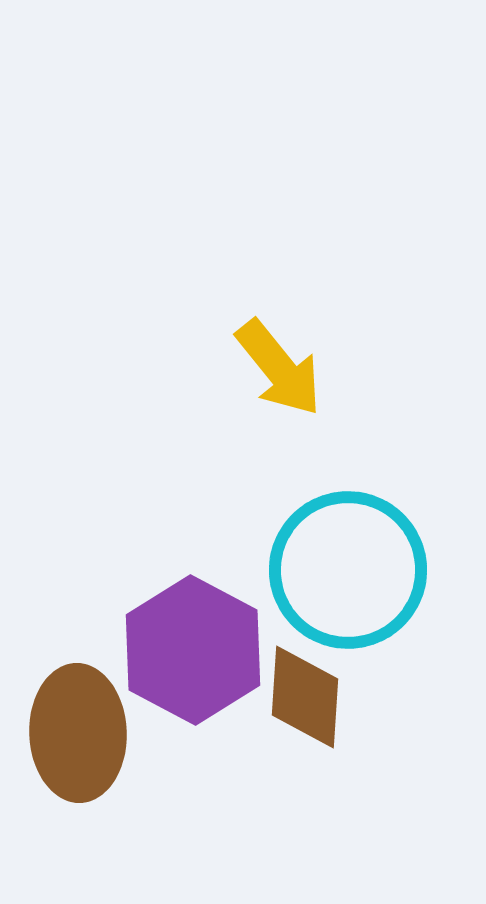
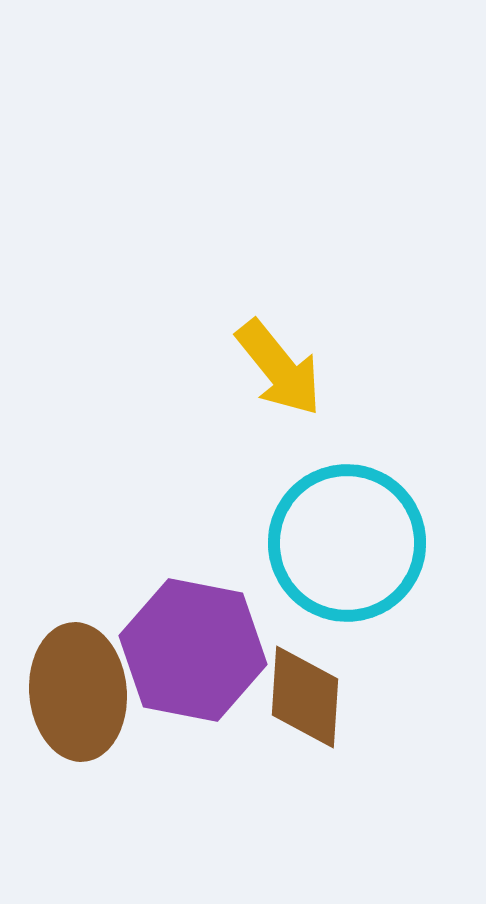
cyan circle: moved 1 px left, 27 px up
purple hexagon: rotated 17 degrees counterclockwise
brown ellipse: moved 41 px up; rotated 3 degrees counterclockwise
